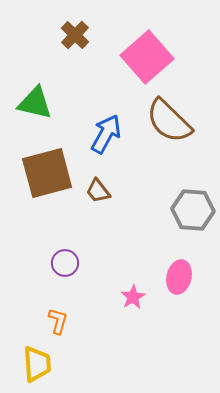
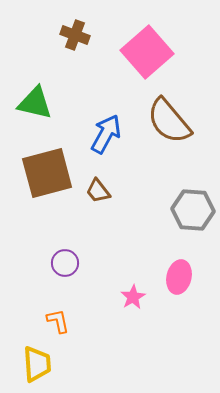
brown cross: rotated 24 degrees counterclockwise
pink square: moved 5 px up
brown semicircle: rotated 6 degrees clockwise
orange L-shape: rotated 28 degrees counterclockwise
